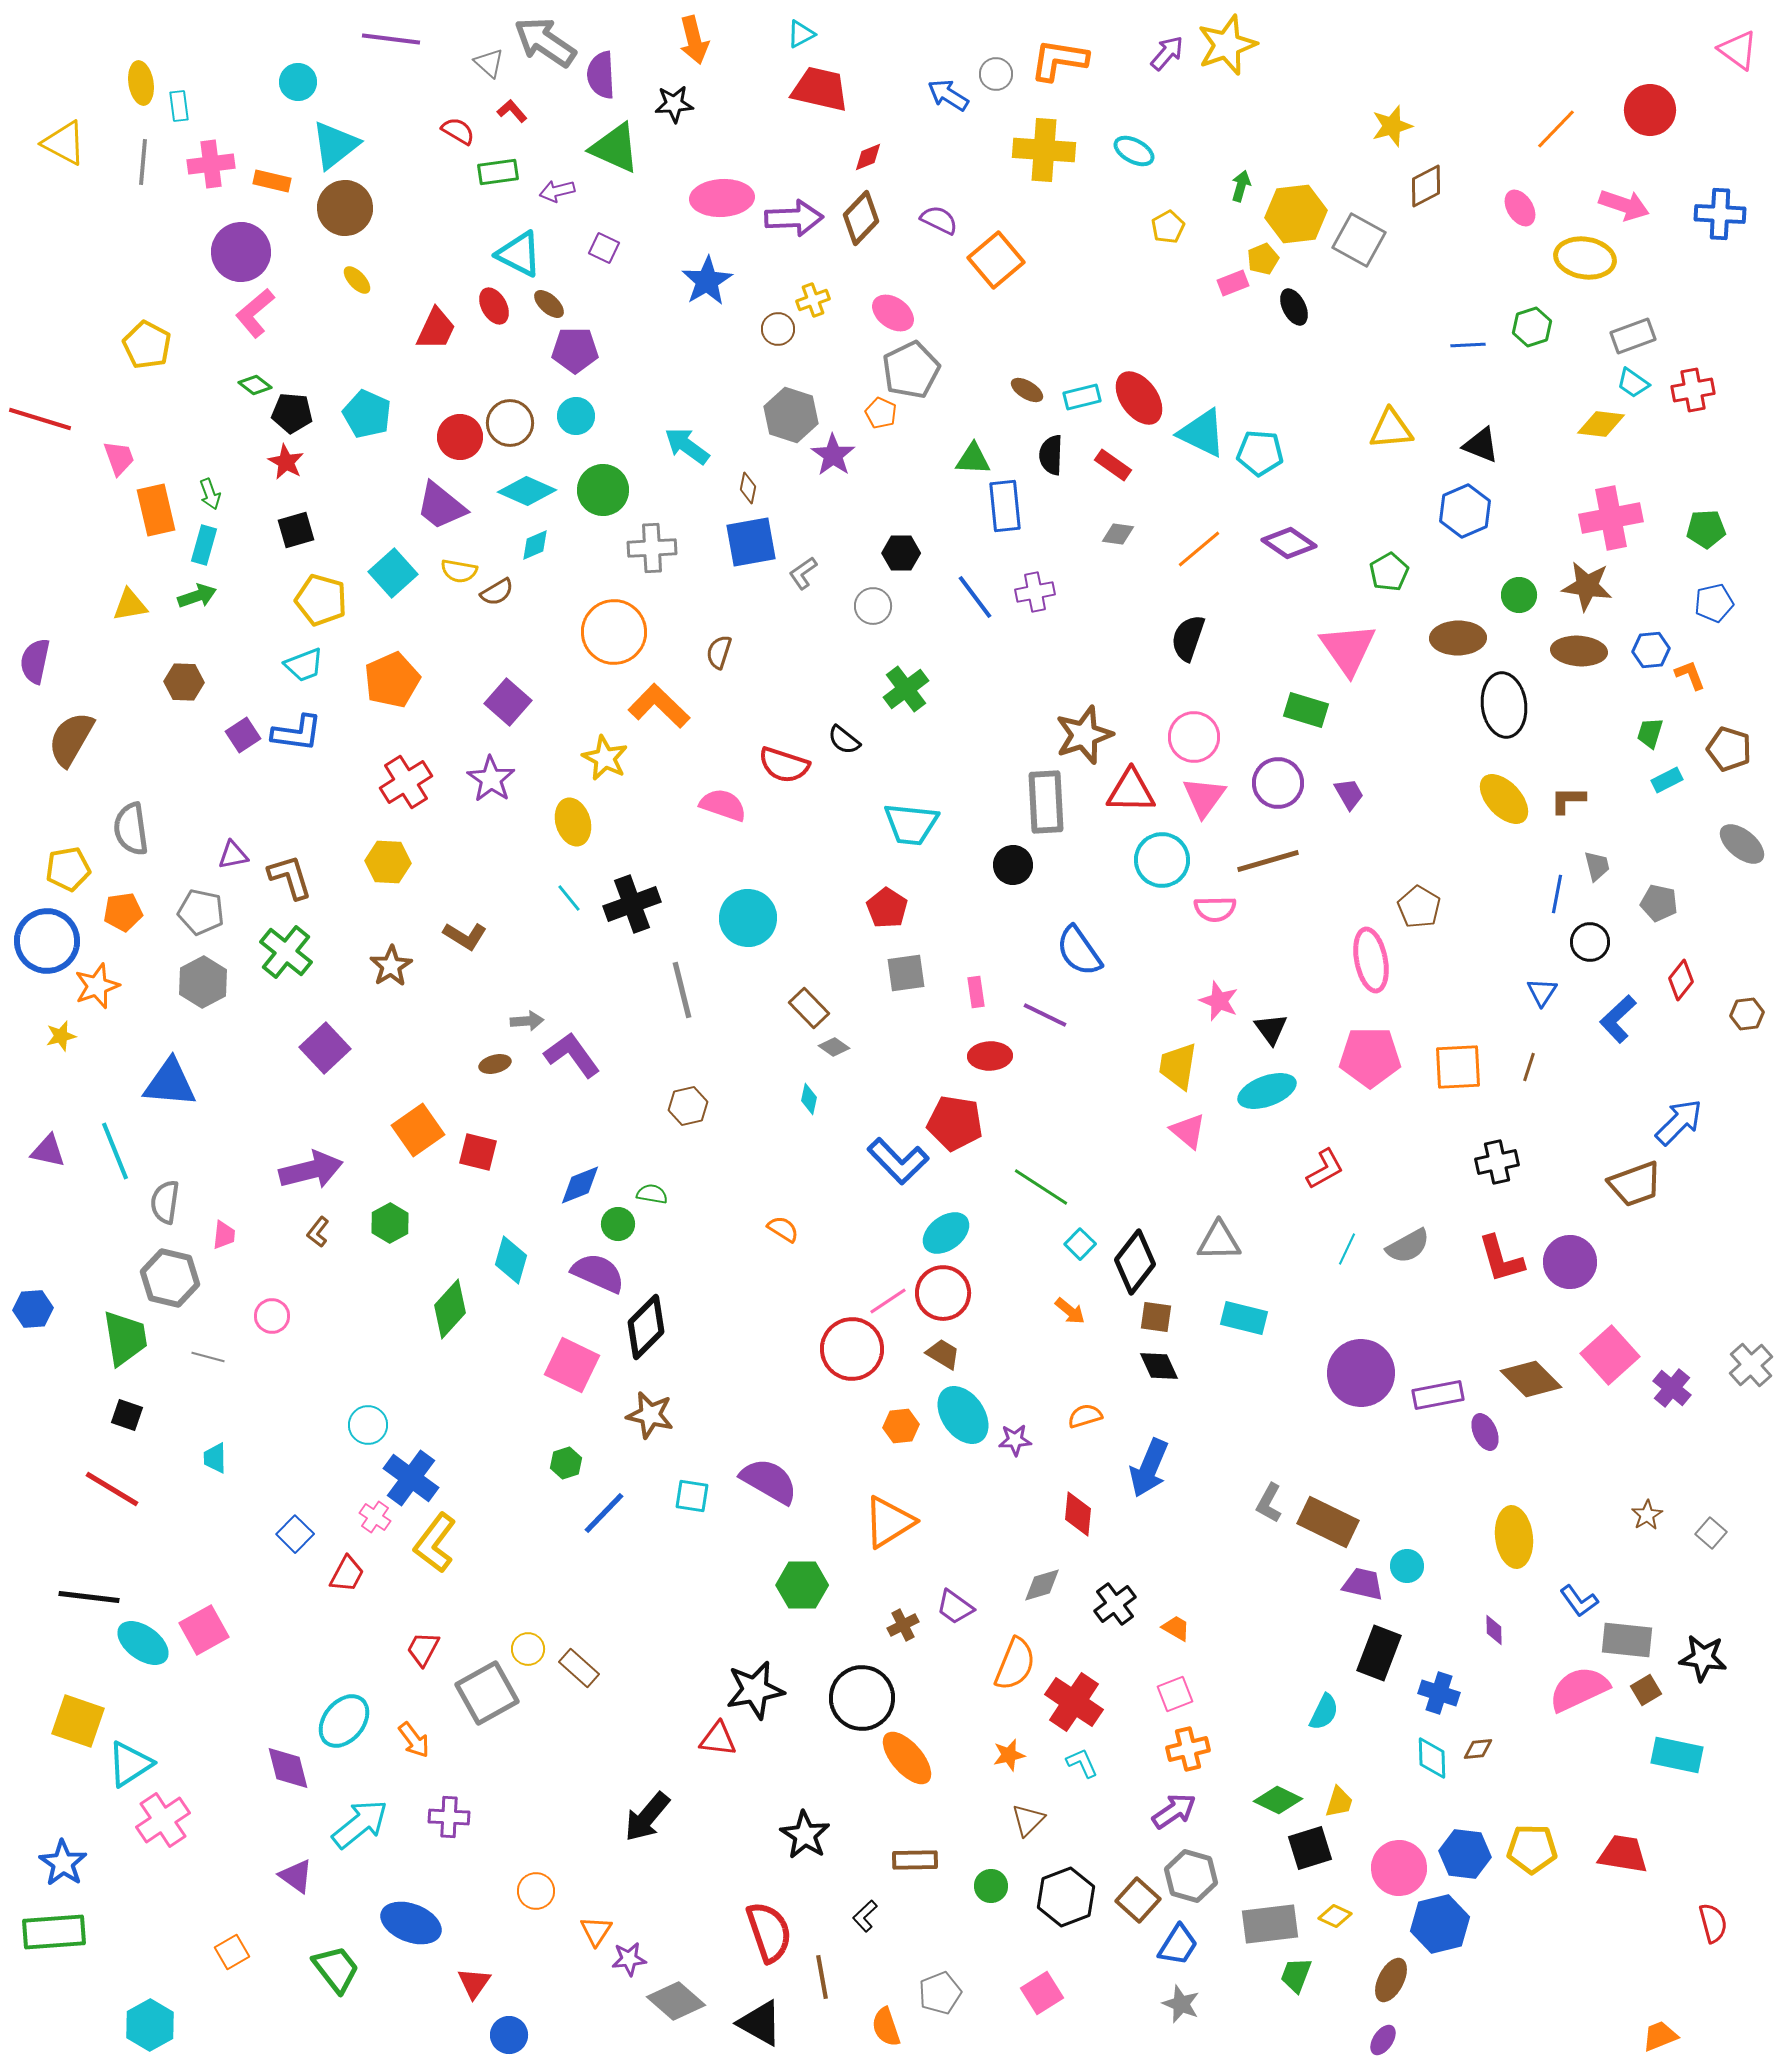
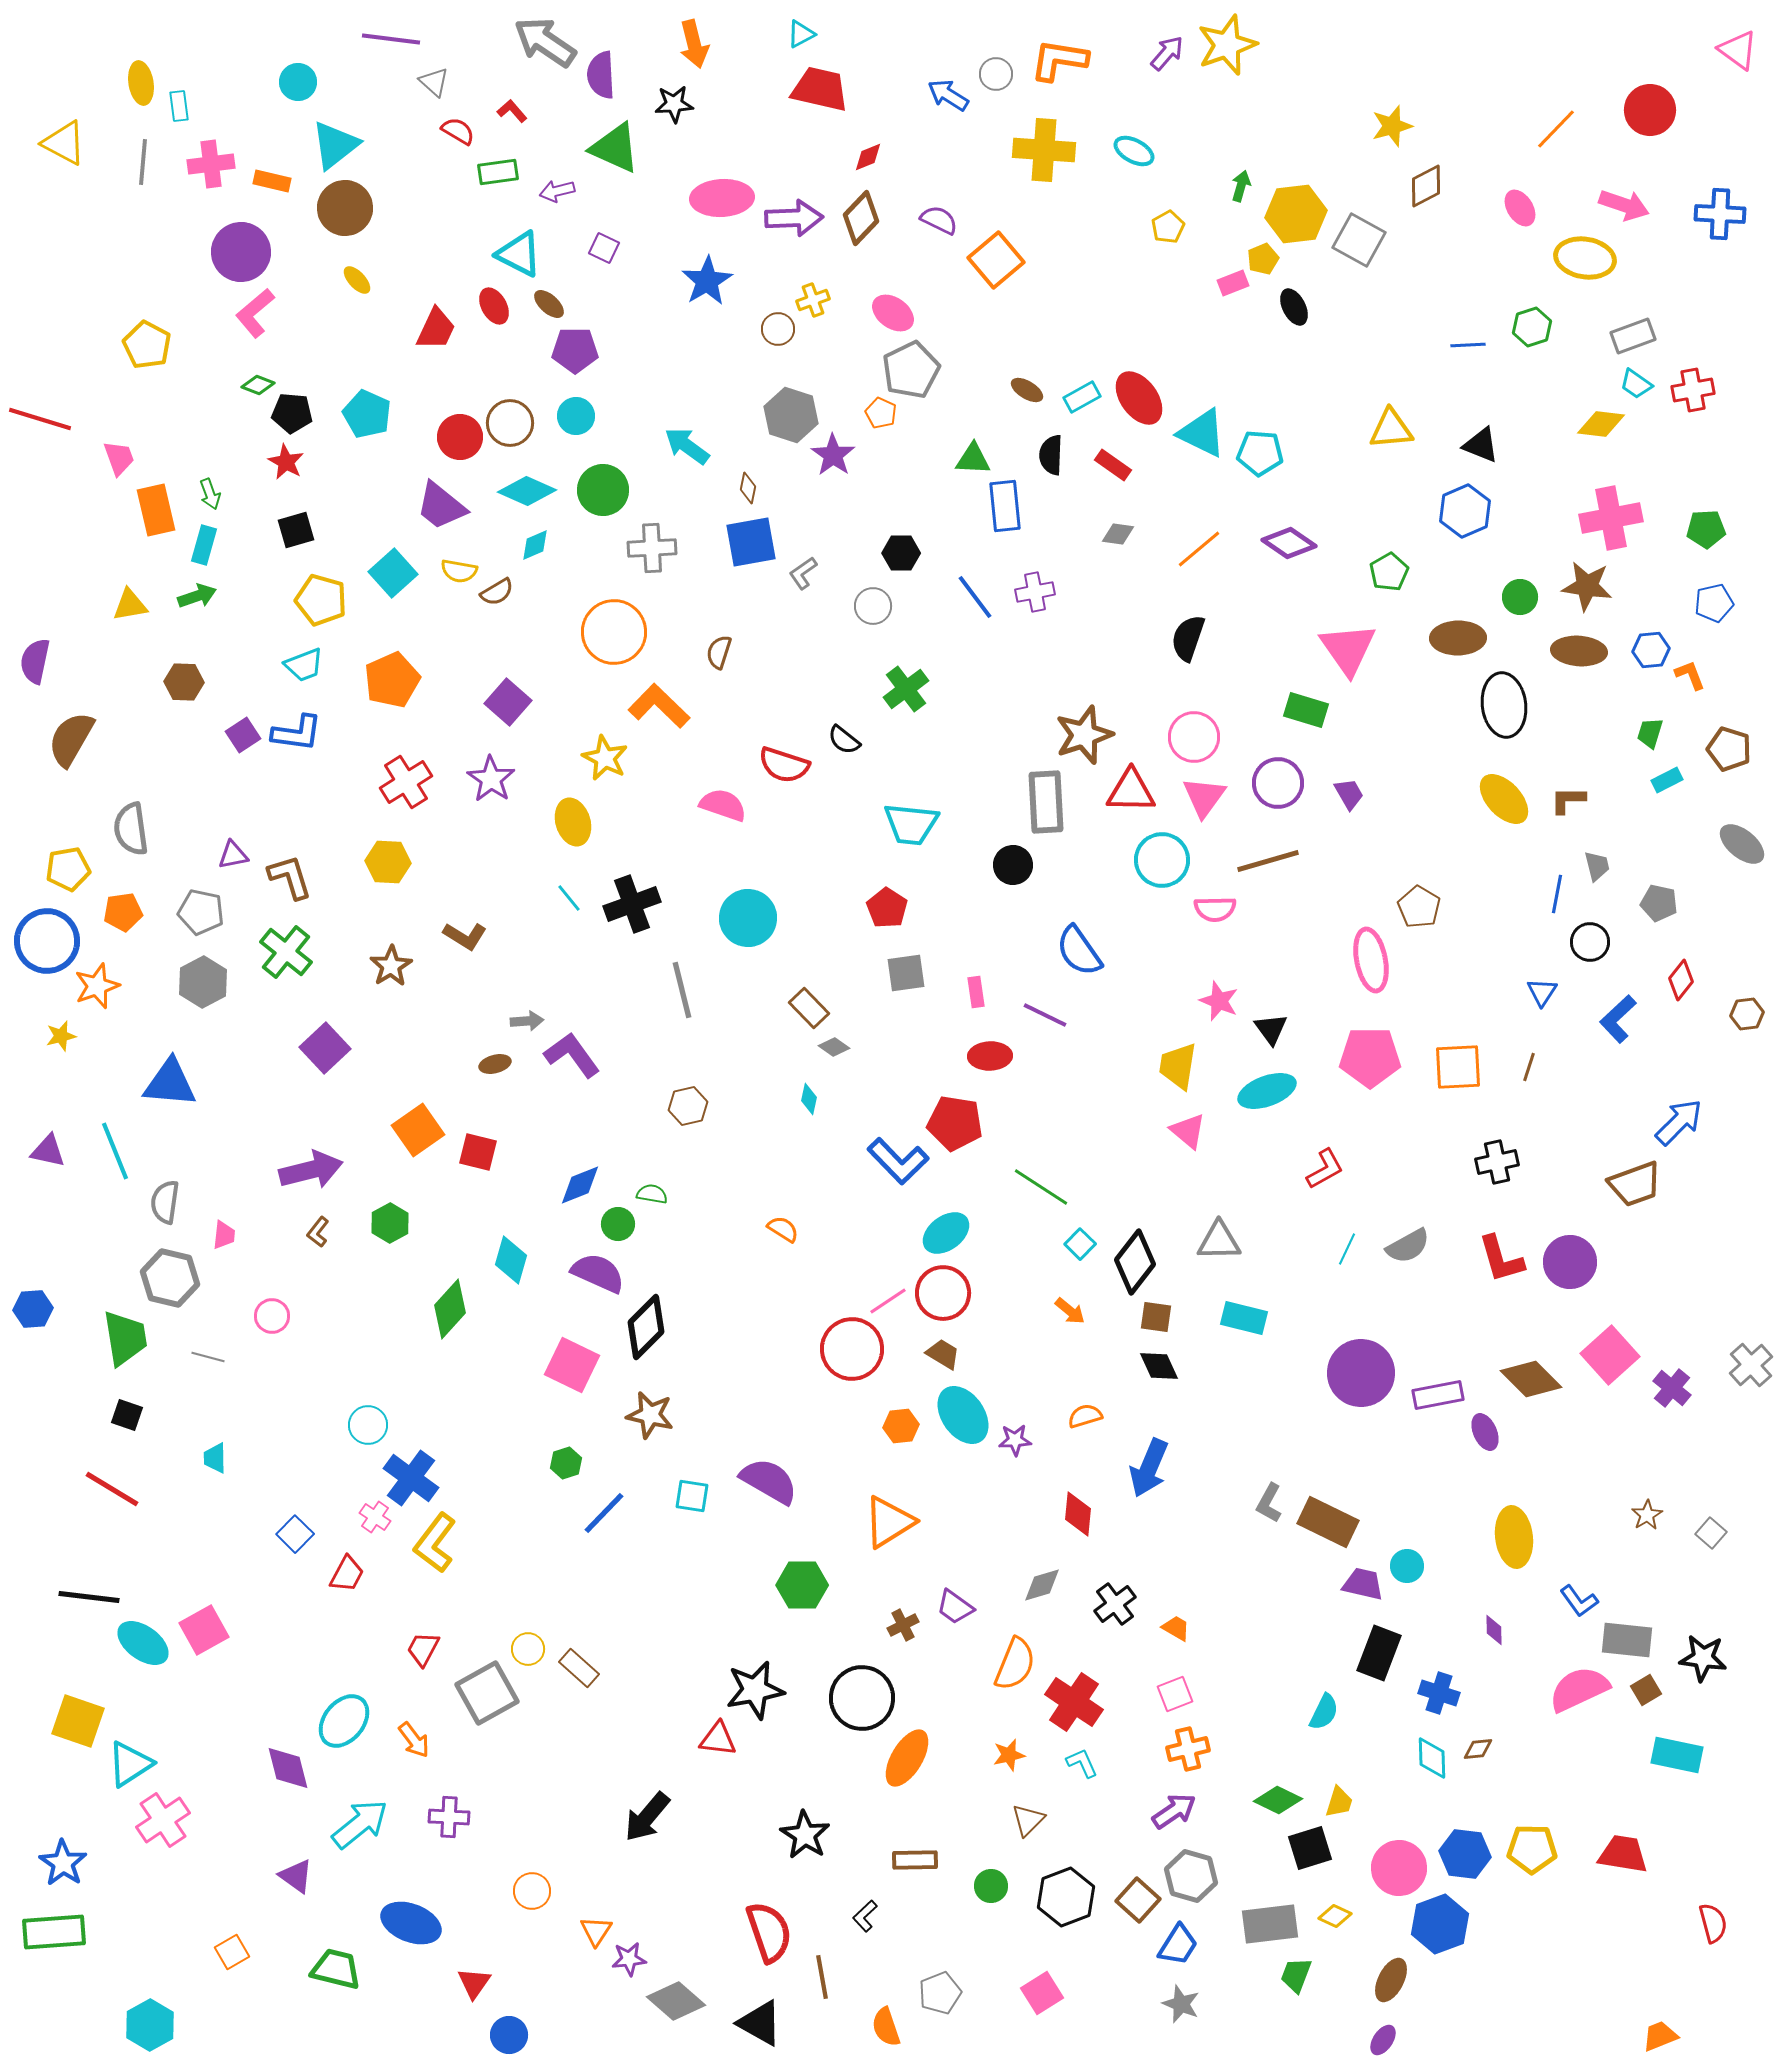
orange arrow at (694, 40): moved 4 px down
gray triangle at (489, 63): moved 55 px left, 19 px down
cyan trapezoid at (1633, 383): moved 3 px right, 1 px down
green diamond at (255, 385): moved 3 px right; rotated 16 degrees counterclockwise
cyan rectangle at (1082, 397): rotated 15 degrees counterclockwise
green circle at (1519, 595): moved 1 px right, 2 px down
orange ellipse at (907, 1758): rotated 72 degrees clockwise
orange circle at (536, 1891): moved 4 px left
blue hexagon at (1440, 1924): rotated 6 degrees counterclockwise
green trapezoid at (336, 1969): rotated 38 degrees counterclockwise
